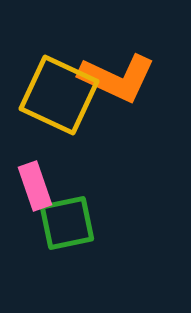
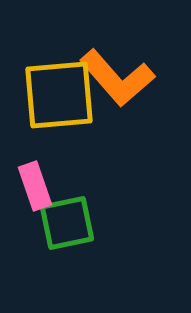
orange L-shape: rotated 24 degrees clockwise
yellow square: rotated 30 degrees counterclockwise
